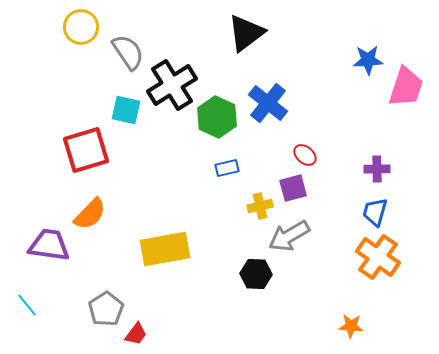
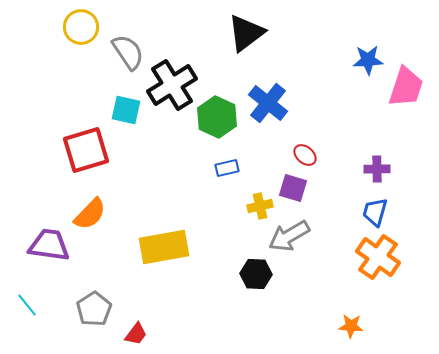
purple square: rotated 32 degrees clockwise
yellow rectangle: moved 1 px left, 2 px up
gray pentagon: moved 12 px left
